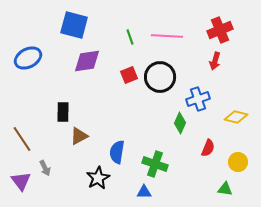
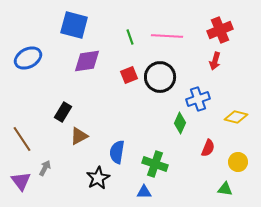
black rectangle: rotated 30 degrees clockwise
gray arrow: rotated 126 degrees counterclockwise
